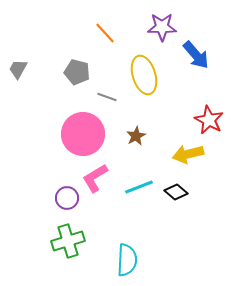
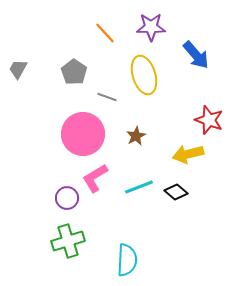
purple star: moved 11 px left
gray pentagon: moved 3 px left; rotated 20 degrees clockwise
red star: rotated 8 degrees counterclockwise
